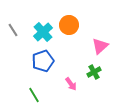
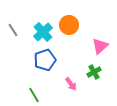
blue pentagon: moved 2 px right, 1 px up
